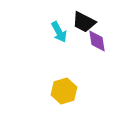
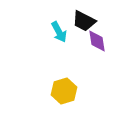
black trapezoid: moved 1 px up
